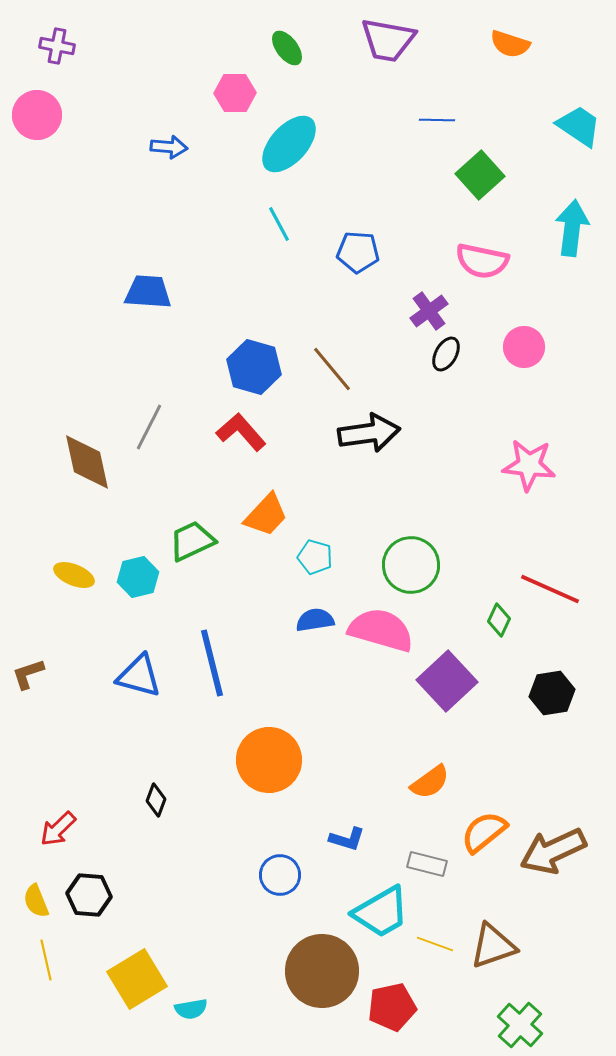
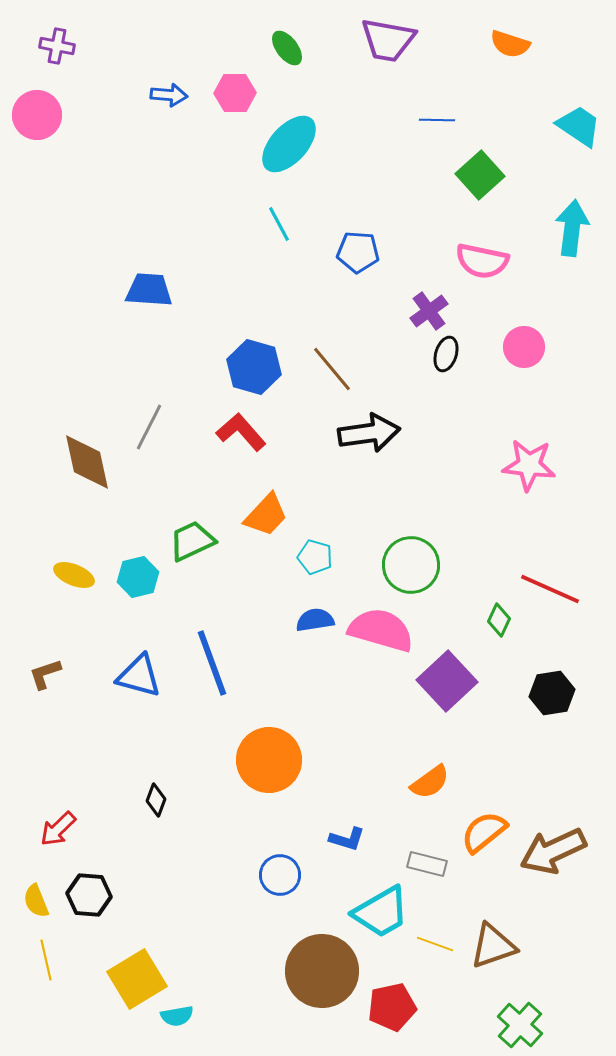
blue arrow at (169, 147): moved 52 px up
blue trapezoid at (148, 292): moved 1 px right, 2 px up
black ellipse at (446, 354): rotated 12 degrees counterclockwise
blue line at (212, 663): rotated 6 degrees counterclockwise
brown L-shape at (28, 674): moved 17 px right
cyan semicircle at (191, 1009): moved 14 px left, 7 px down
